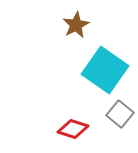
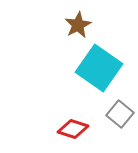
brown star: moved 2 px right
cyan square: moved 6 px left, 2 px up
